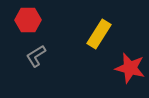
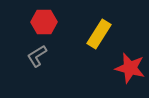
red hexagon: moved 16 px right, 2 px down
gray L-shape: moved 1 px right
